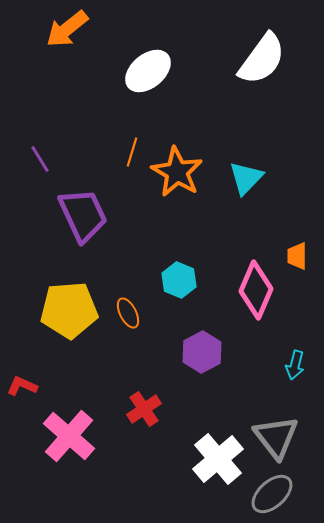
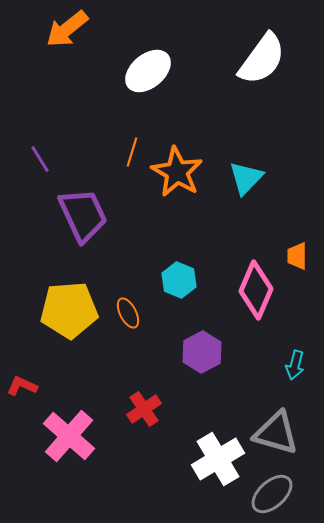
gray triangle: moved 4 px up; rotated 36 degrees counterclockwise
white cross: rotated 9 degrees clockwise
